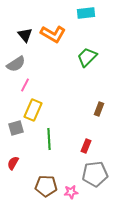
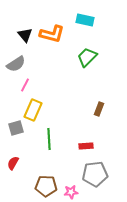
cyan rectangle: moved 1 px left, 7 px down; rotated 18 degrees clockwise
orange L-shape: moved 1 px left; rotated 15 degrees counterclockwise
red rectangle: rotated 64 degrees clockwise
